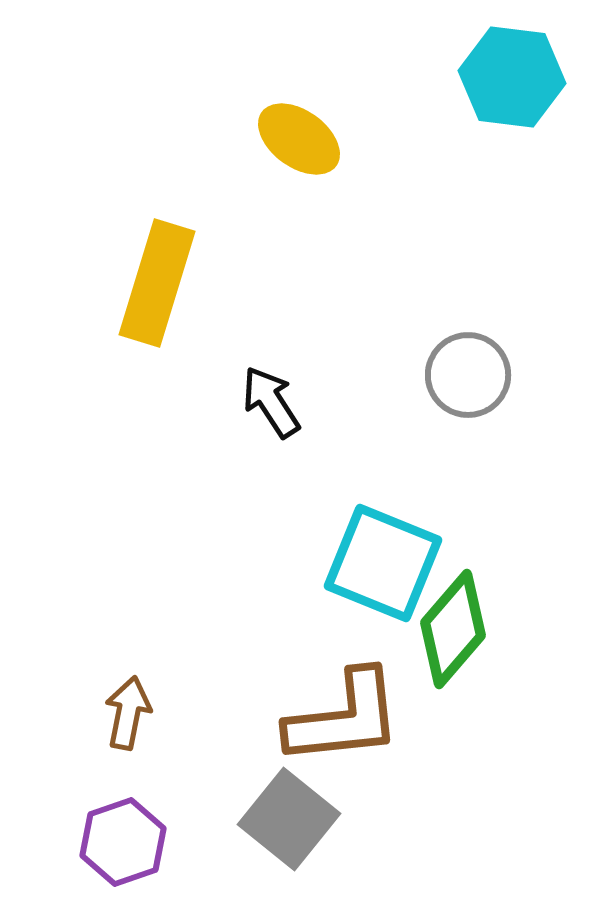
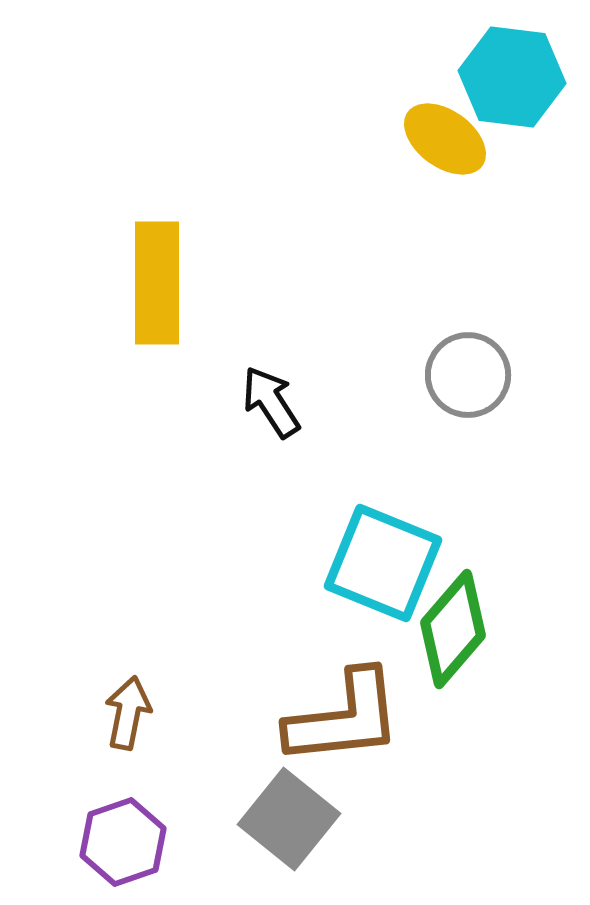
yellow ellipse: moved 146 px right
yellow rectangle: rotated 17 degrees counterclockwise
